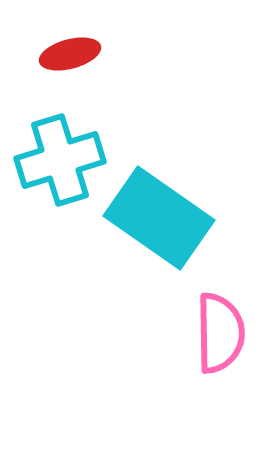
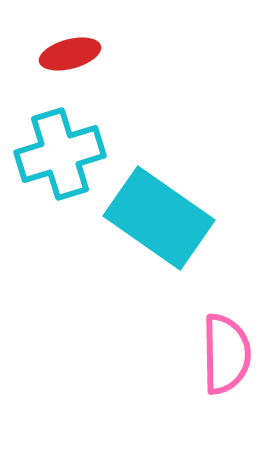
cyan cross: moved 6 px up
pink semicircle: moved 6 px right, 21 px down
